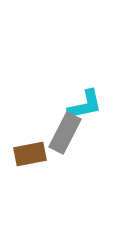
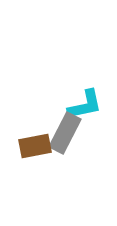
brown rectangle: moved 5 px right, 8 px up
